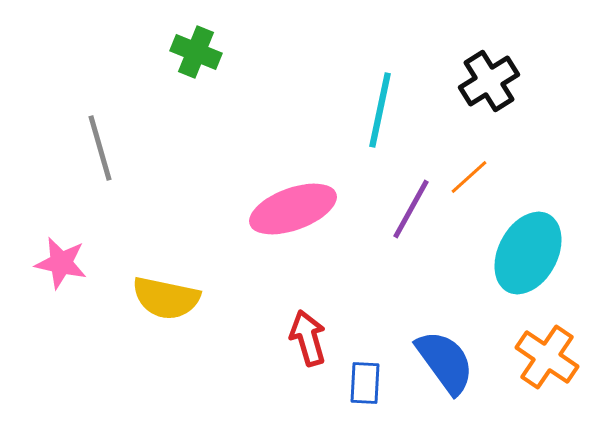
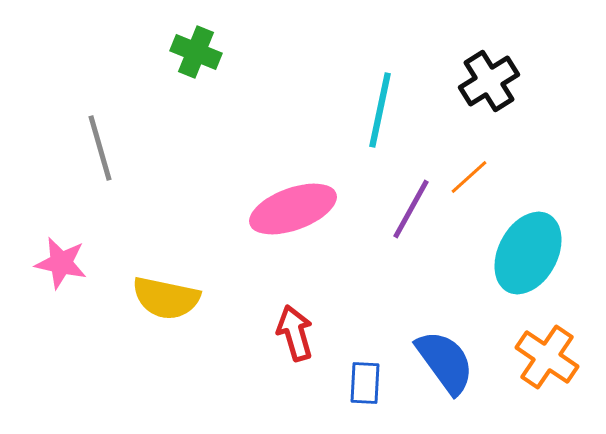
red arrow: moved 13 px left, 5 px up
